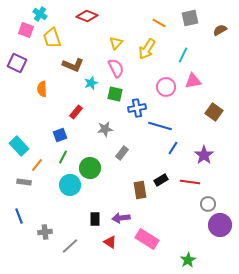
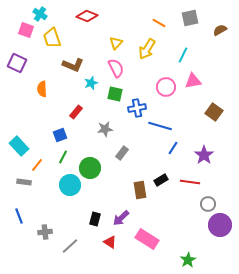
purple arrow at (121, 218): rotated 36 degrees counterclockwise
black rectangle at (95, 219): rotated 16 degrees clockwise
